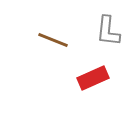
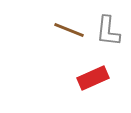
brown line: moved 16 px right, 10 px up
